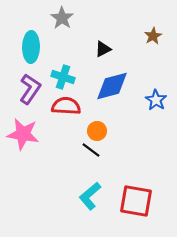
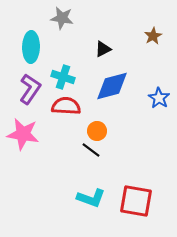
gray star: rotated 25 degrees counterclockwise
blue star: moved 3 px right, 2 px up
cyan L-shape: moved 1 px right, 2 px down; rotated 120 degrees counterclockwise
